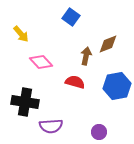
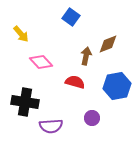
purple circle: moved 7 px left, 14 px up
